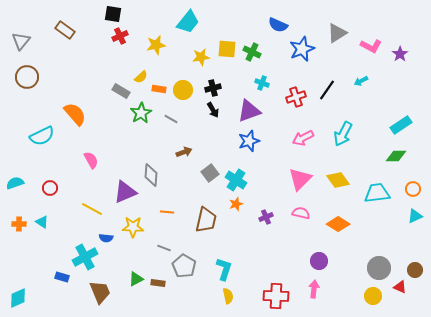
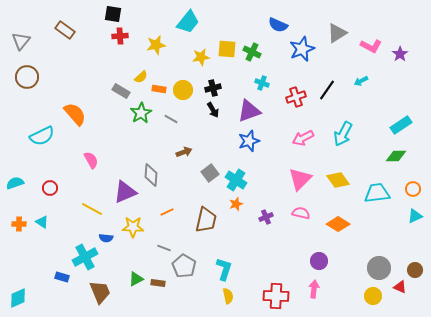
red cross at (120, 36): rotated 21 degrees clockwise
orange line at (167, 212): rotated 32 degrees counterclockwise
